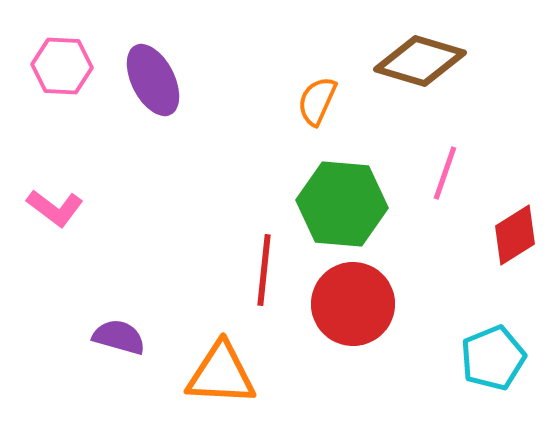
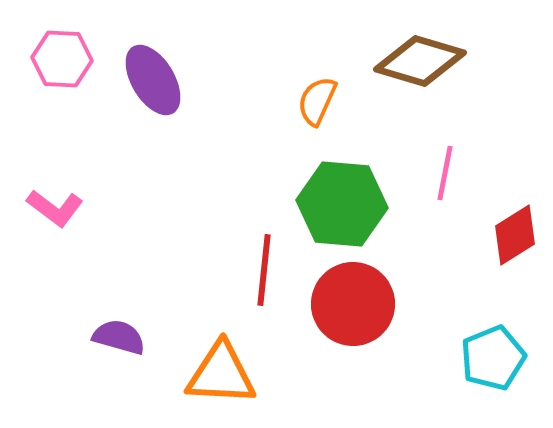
pink hexagon: moved 7 px up
purple ellipse: rotated 4 degrees counterclockwise
pink line: rotated 8 degrees counterclockwise
